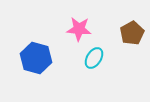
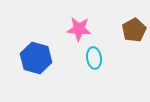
brown pentagon: moved 2 px right, 3 px up
cyan ellipse: rotated 40 degrees counterclockwise
